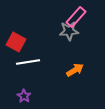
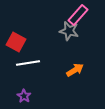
pink rectangle: moved 2 px right, 2 px up
gray star: rotated 18 degrees clockwise
white line: moved 1 px down
